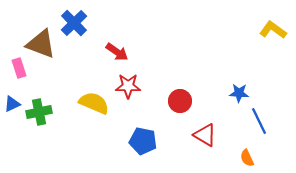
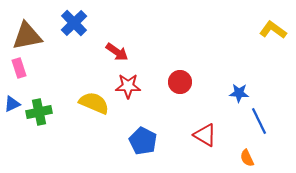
brown triangle: moved 14 px left, 8 px up; rotated 32 degrees counterclockwise
red circle: moved 19 px up
blue pentagon: rotated 16 degrees clockwise
